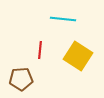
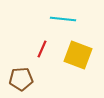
red line: moved 2 px right, 1 px up; rotated 18 degrees clockwise
yellow square: moved 1 px up; rotated 12 degrees counterclockwise
